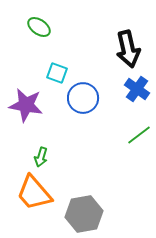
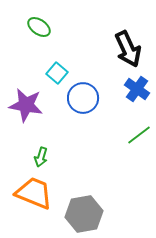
black arrow: rotated 12 degrees counterclockwise
cyan square: rotated 20 degrees clockwise
orange trapezoid: rotated 153 degrees clockwise
